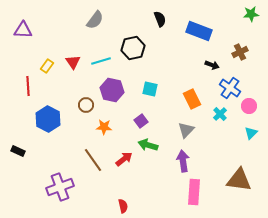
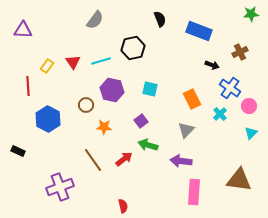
purple arrow: moved 2 px left; rotated 75 degrees counterclockwise
